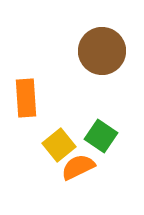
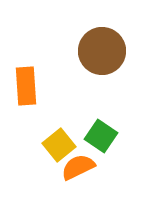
orange rectangle: moved 12 px up
